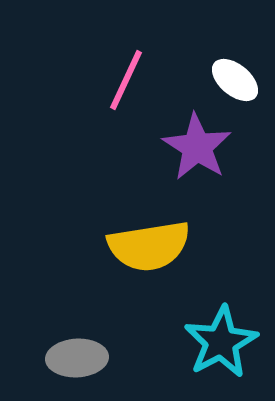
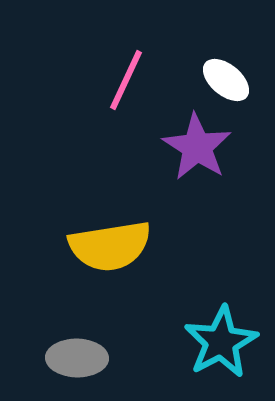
white ellipse: moved 9 px left
yellow semicircle: moved 39 px left
gray ellipse: rotated 4 degrees clockwise
